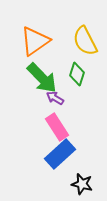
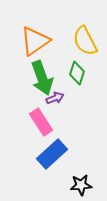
green diamond: moved 1 px up
green arrow: rotated 24 degrees clockwise
purple arrow: rotated 126 degrees clockwise
pink rectangle: moved 16 px left, 5 px up
blue rectangle: moved 8 px left
black star: moved 1 px left, 1 px down; rotated 20 degrees counterclockwise
